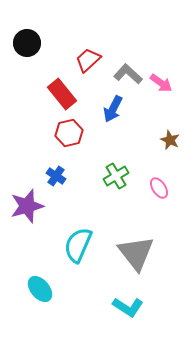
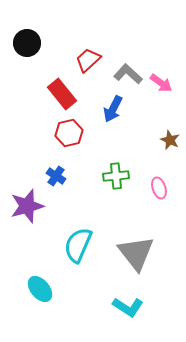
green cross: rotated 25 degrees clockwise
pink ellipse: rotated 15 degrees clockwise
